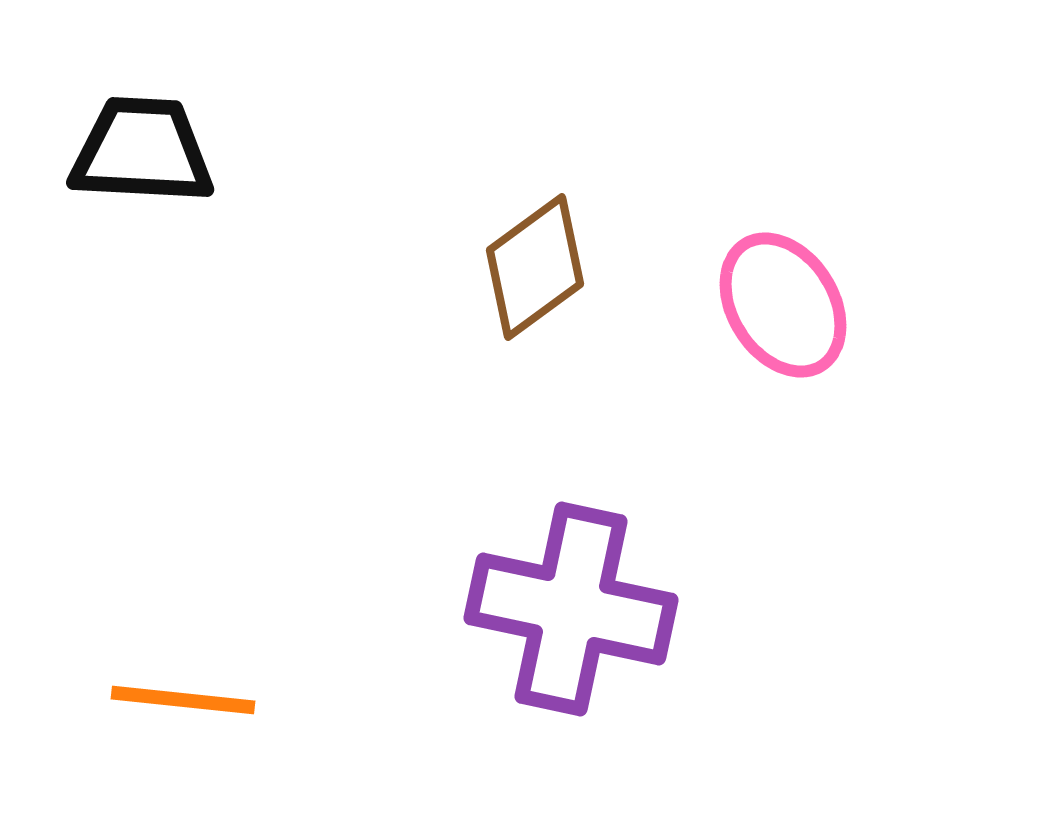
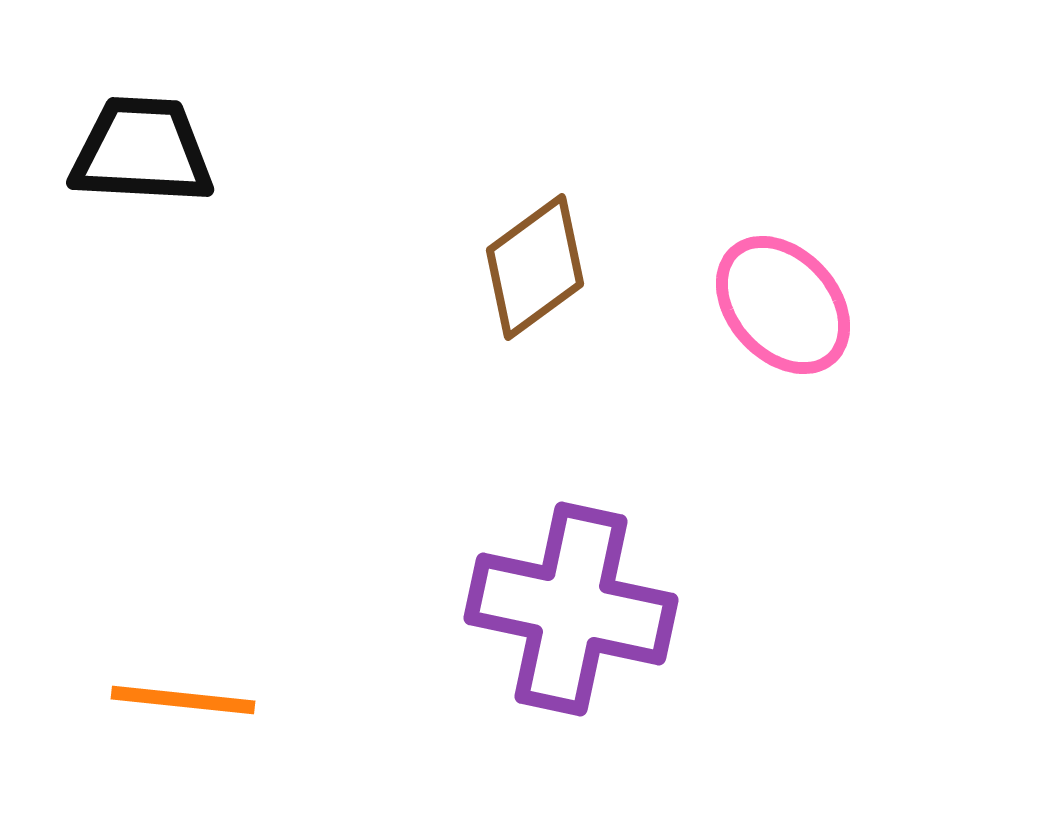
pink ellipse: rotated 10 degrees counterclockwise
